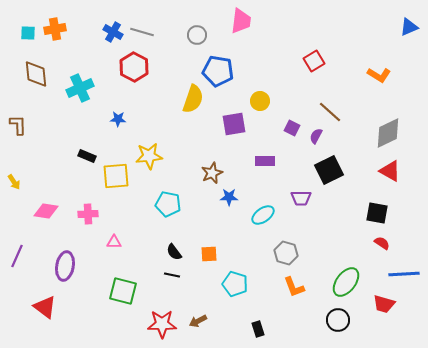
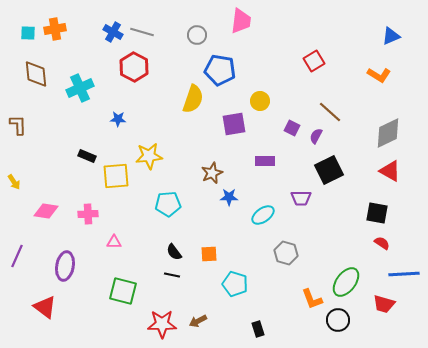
blue triangle at (409, 27): moved 18 px left, 9 px down
blue pentagon at (218, 71): moved 2 px right, 1 px up
cyan pentagon at (168, 204): rotated 15 degrees counterclockwise
orange L-shape at (294, 287): moved 18 px right, 12 px down
